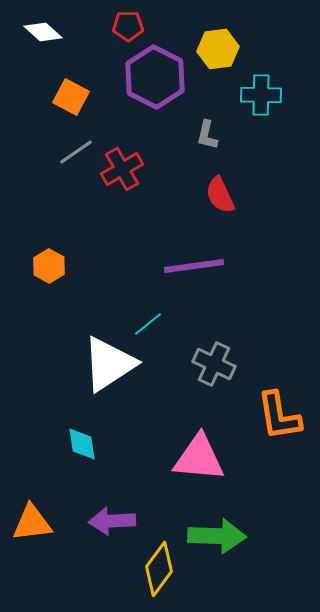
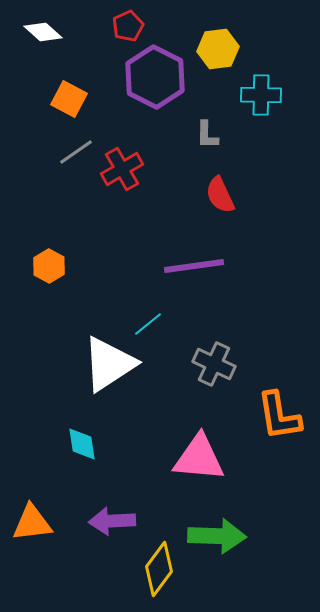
red pentagon: rotated 24 degrees counterclockwise
orange square: moved 2 px left, 2 px down
gray L-shape: rotated 12 degrees counterclockwise
